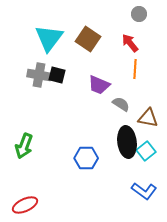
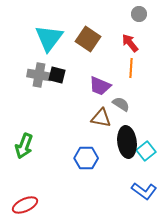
orange line: moved 4 px left, 1 px up
purple trapezoid: moved 1 px right, 1 px down
brown triangle: moved 47 px left
